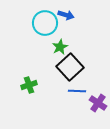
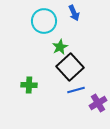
blue arrow: moved 8 px right, 2 px up; rotated 49 degrees clockwise
cyan circle: moved 1 px left, 2 px up
green cross: rotated 21 degrees clockwise
blue line: moved 1 px left, 1 px up; rotated 18 degrees counterclockwise
purple cross: rotated 24 degrees clockwise
